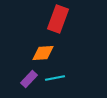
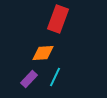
cyan line: moved 1 px up; rotated 54 degrees counterclockwise
